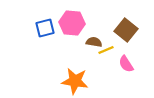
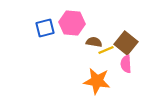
brown square: moved 13 px down
pink semicircle: rotated 30 degrees clockwise
orange star: moved 22 px right
